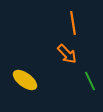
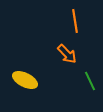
orange line: moved 2 px right, 2 px up
yellow ellipse: rotated 10 degrees counterclockwise
